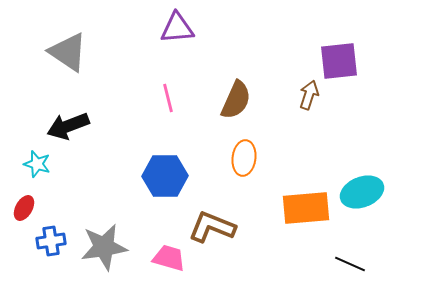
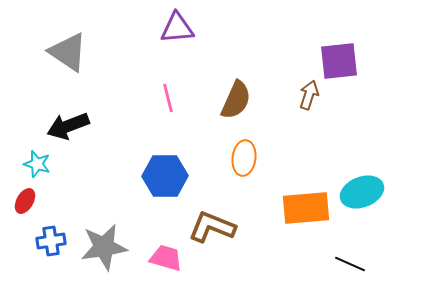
red ellipse: moved 1 px right, 7 px up
pink trapezoid: moved 3 px left
